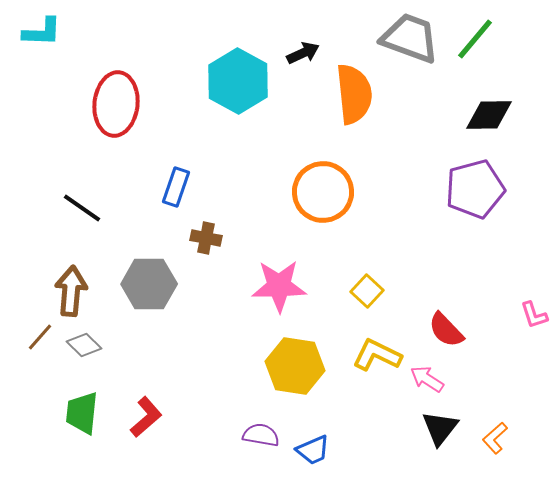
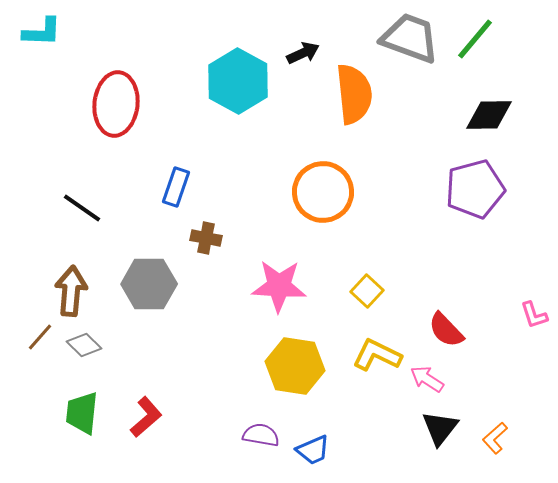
pink star: rotated 4 degrees clockwise
